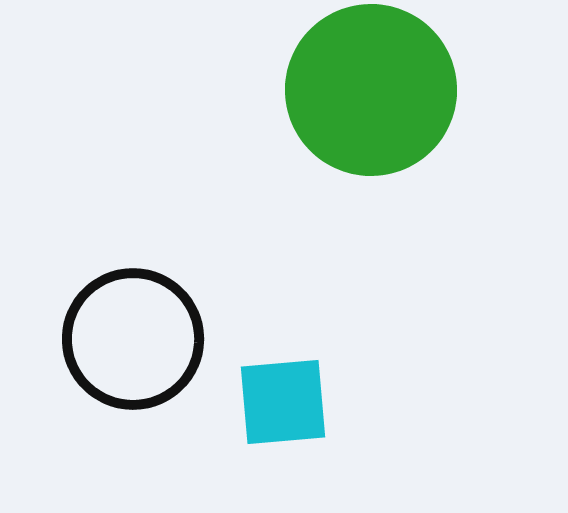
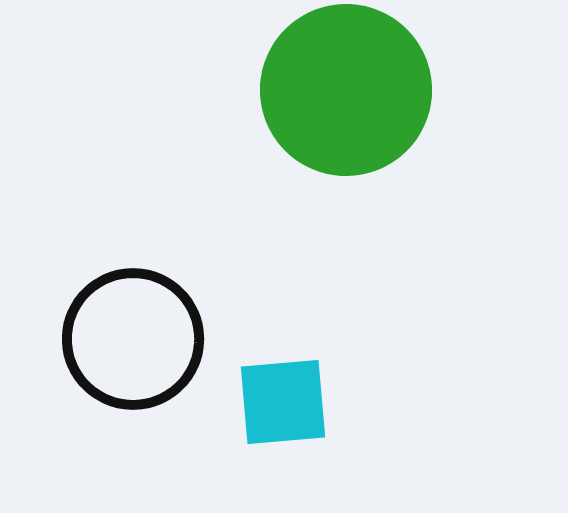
green circle: moved 25 px left
